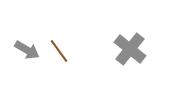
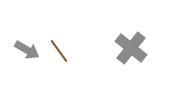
gray cross: moved 1 px right, 1 px up
